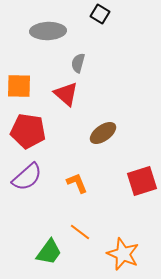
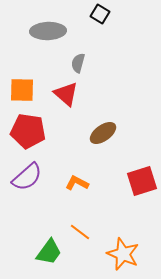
orange square: moved 3 px right, 4 px down
orange L-shape: rotated 40 degrees counterclockwise
